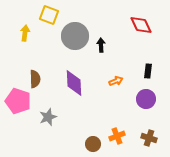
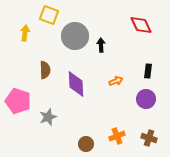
brown semicircle: moved 10 px right, 9 px up
purple diamond: moved 2 px right, 1 px down
brown circle: moved 7 px left
